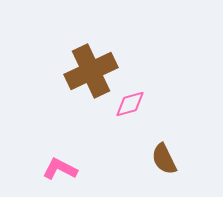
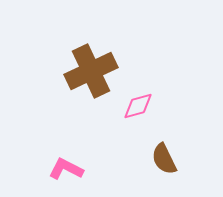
pink diamond: moved 8 px right, 2 px down
pink L-shape: moved 6 px right
